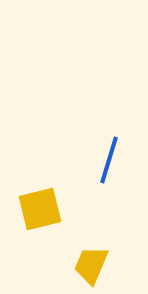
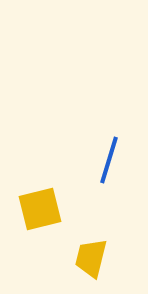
yellow trapezoid: moved 7 px up; rotated 9 degrees counterclockwise
